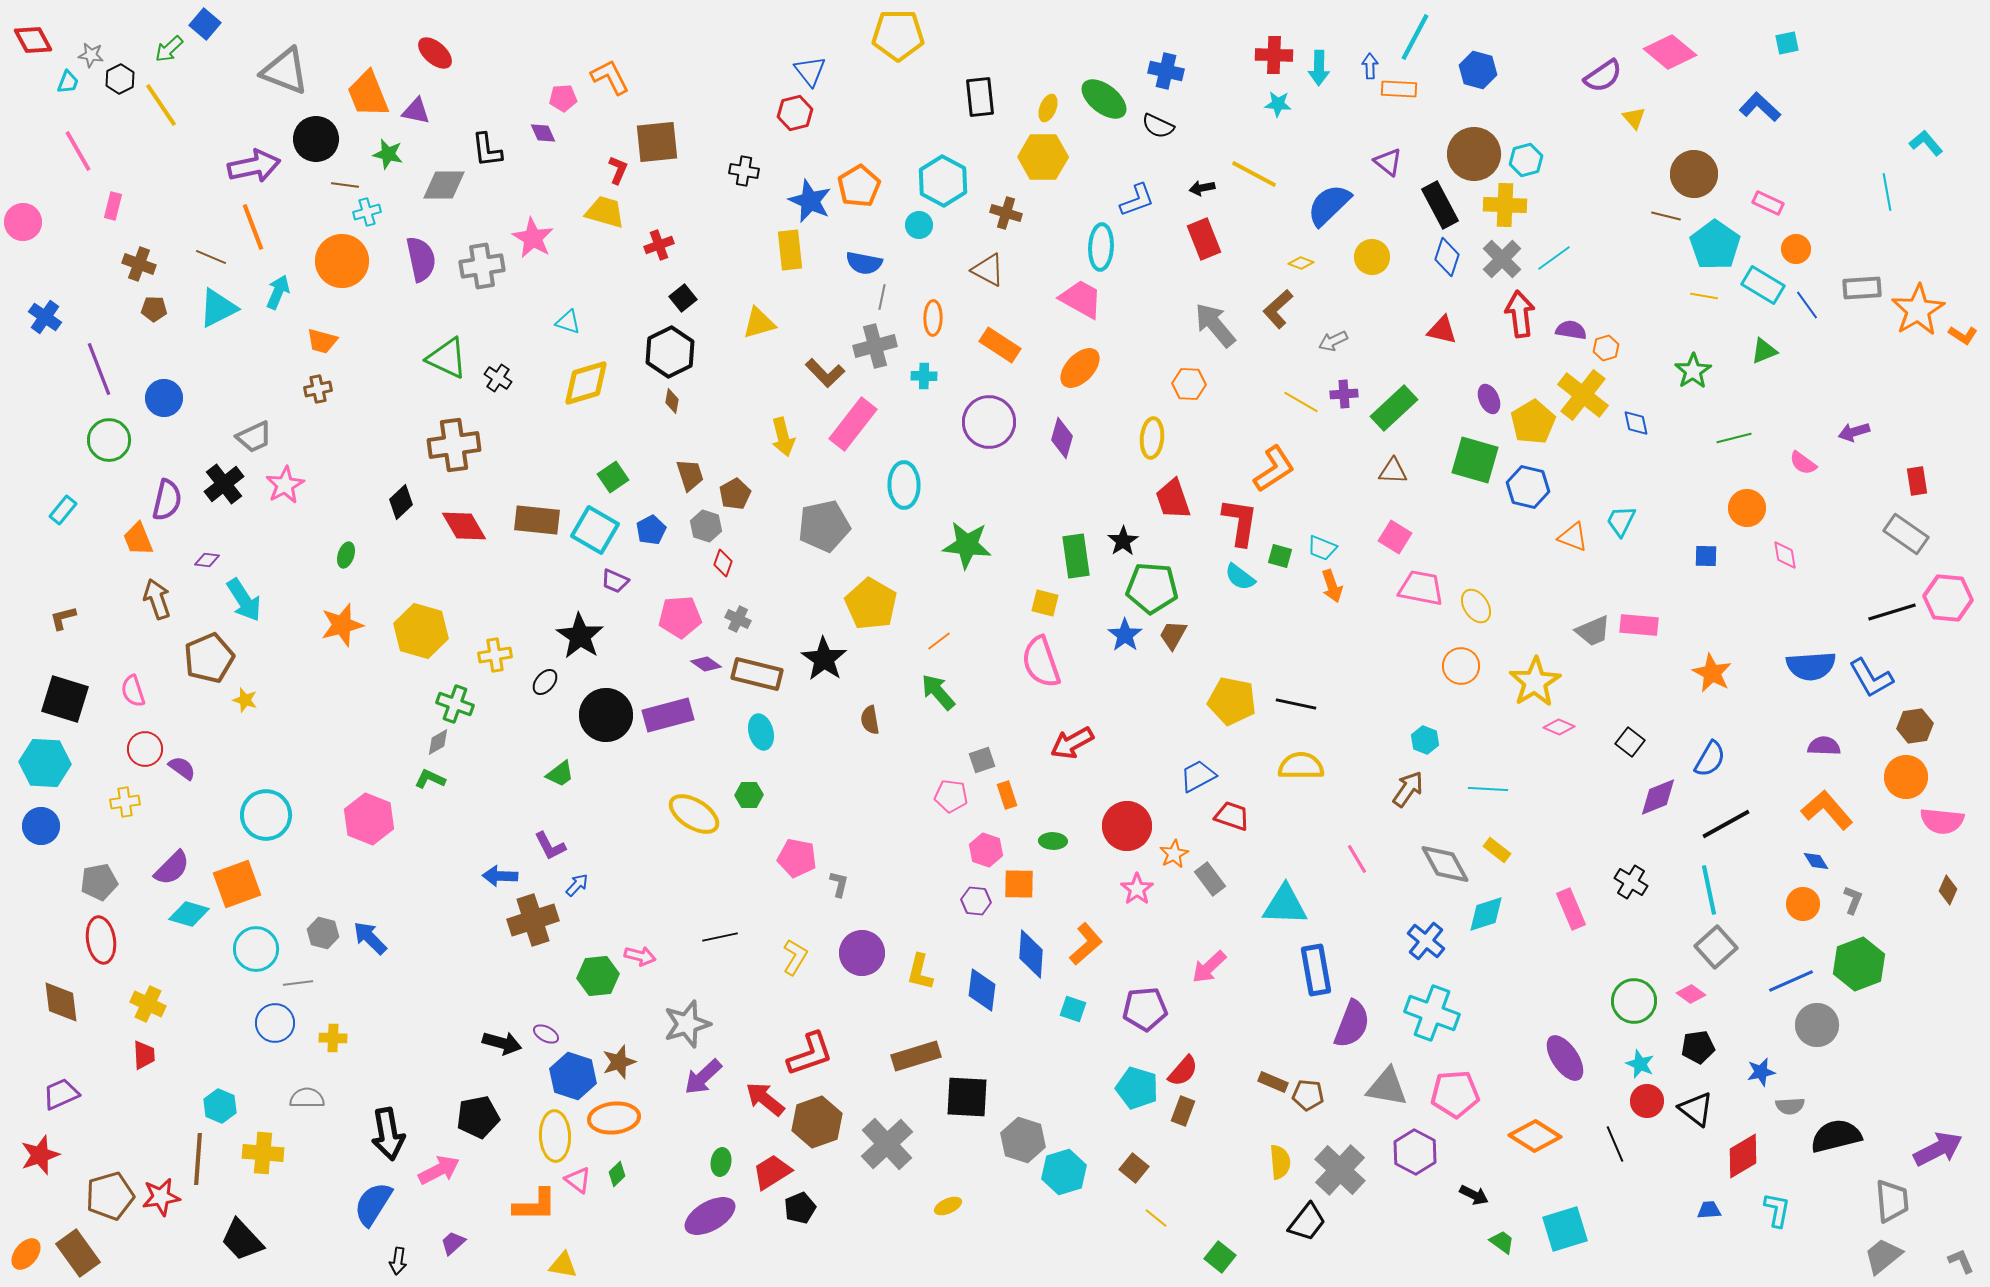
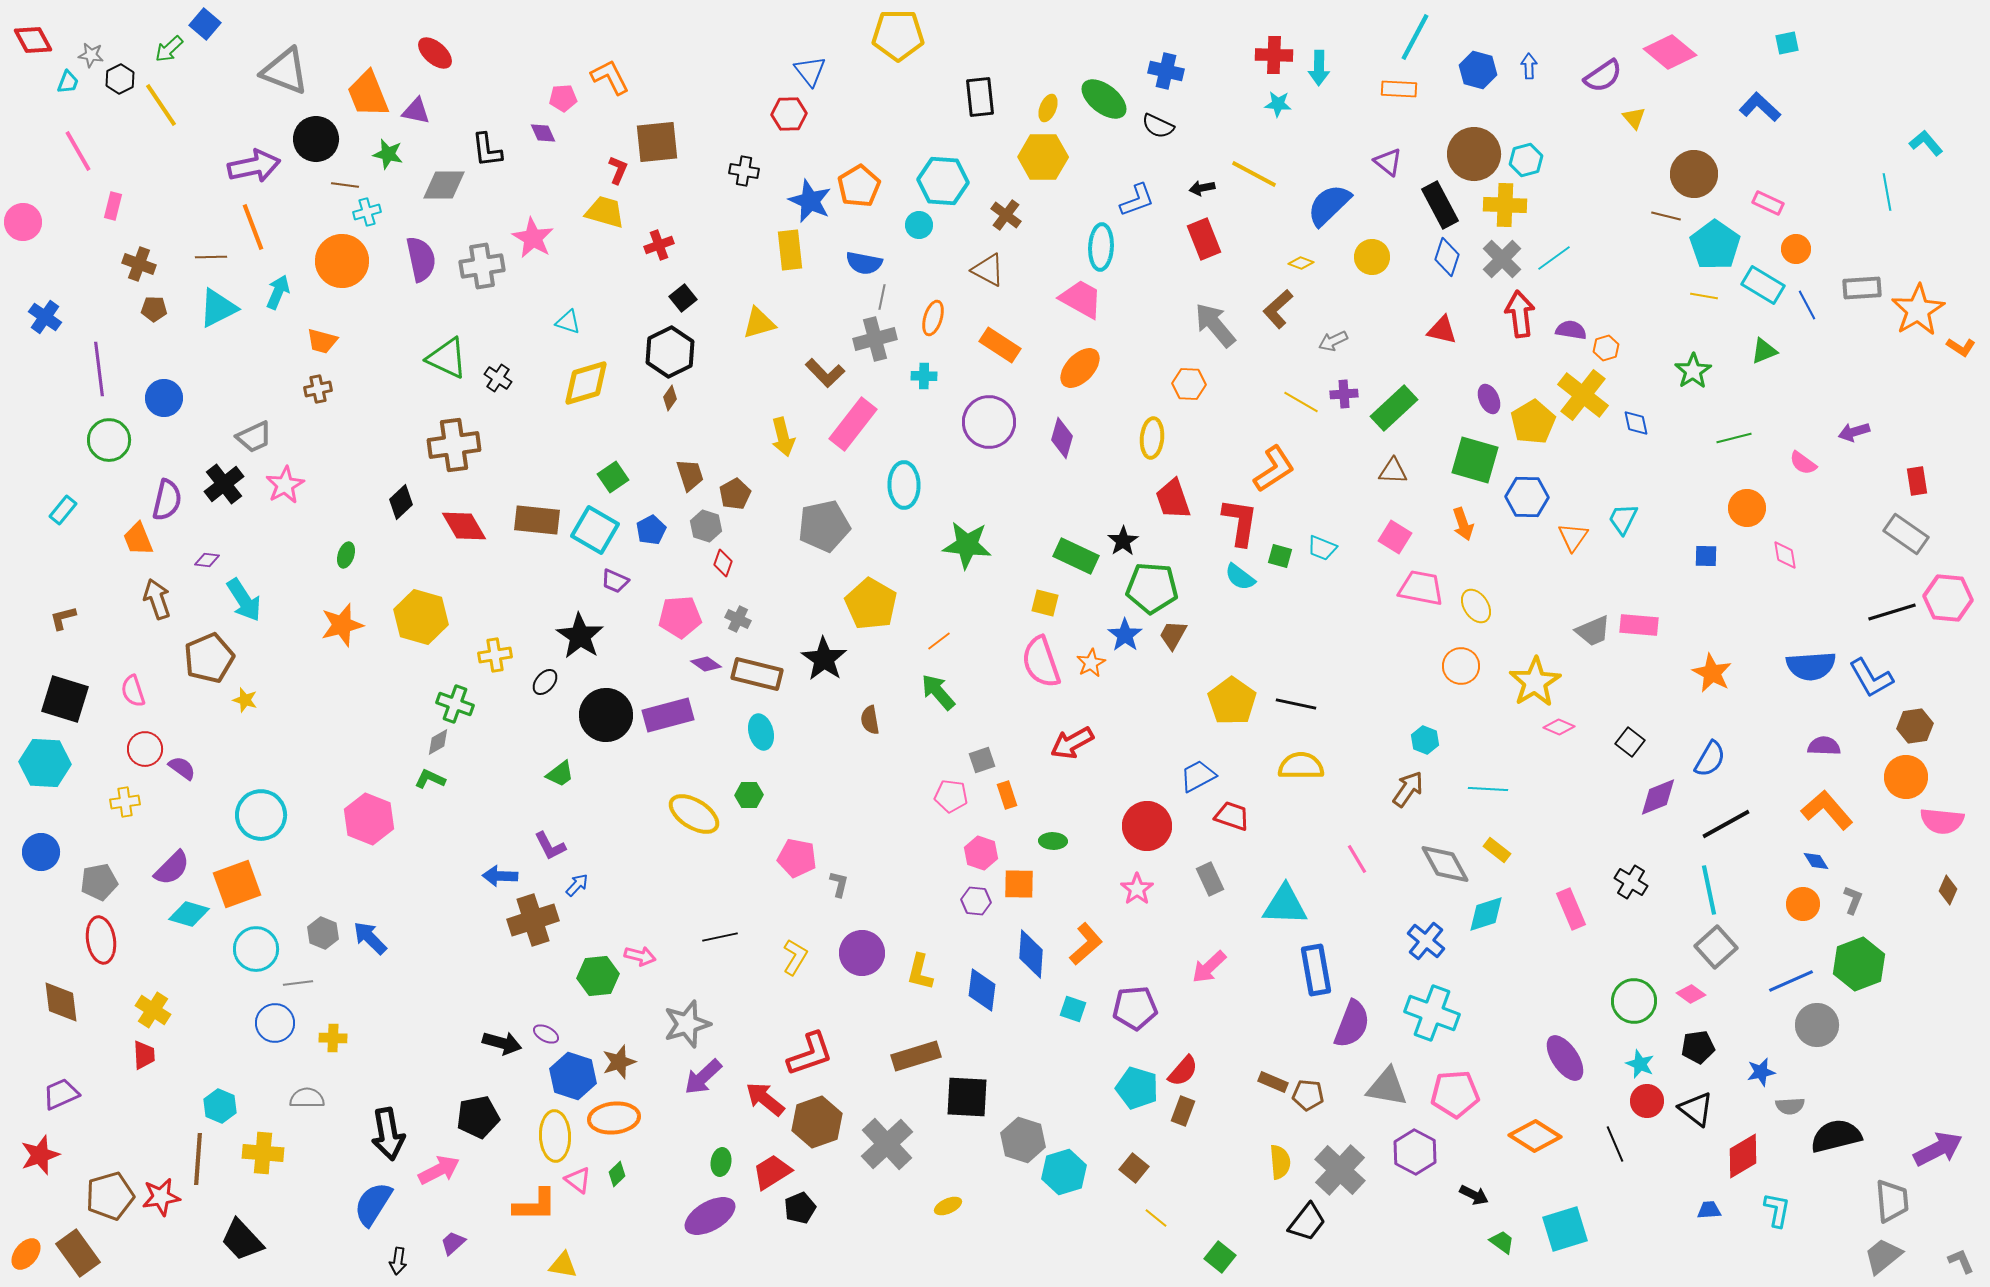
blue arrow at (1370, 66): moved 159 px right
red hexagon at (795, 113): moved 6 px left, 1 px down; rotated 12 degrees clockwise
cyan hexagon at (943, 181): rotated 24 degrees counterclockwise
brown cross at (1006, 213): moved 2 px down; rotated 20 degrees clockwise
brown line at (211, 257): rotated 24 degrees counterclockwise
blue line at (1807, 305): rotated 8 degrees clockwise
orange ellipse at (933, 318): rotated 16 degrees clockwise
orange L-shape at (1963, 335): moved 2 px left, 12 px down
gray cross at (875, 346): moved 7 px up
purple line at (99, 369): rotated 14 degrees clockwise
brown diamond at (672, 401): moved 2 px left, 3 px up; rotated 25 degrees clockwise
blue hexagon at (1528, 487): moved 1 px left, 10 px down; rotated 12 degrees counterclockwise
cyan trapezoid at (1621, 521): moved 2 px right, 2 px up
orange triangle at (1573, 537): rotated 44 degrees clockwise
green rectangle at (1076, 556): rotated 57 degrees counterclockwise
orange arrow at (1332, 586): moved 131 px right, 62 px up
yellow hexagon at (421, 631): moved 14 px up
yellow pentagon at (1232, 701): rotated 24 degrees clockwise
cyan circle at (266, 815): moved 5 px left
blue circle at (41, 826): moved 26 px down
red circle at (1127, 826): moved 20 px right
pink hexagon at (986, 850): moved 5 px left, 3 px down
orange star at (1174, 854): moved 83 px left, 191 px up
gray rectangle at (1210, 879): rotated 12 degrees clockwise
gray hexagon at (323, 933): rotated 8 degrees clockwise
yellow cross at (148, 1004): moved 5 px right, 6 px down; rotated 8 degrees clockwise
purple pentagon at (1145, 1009): moved 10 px left, 1 px up
